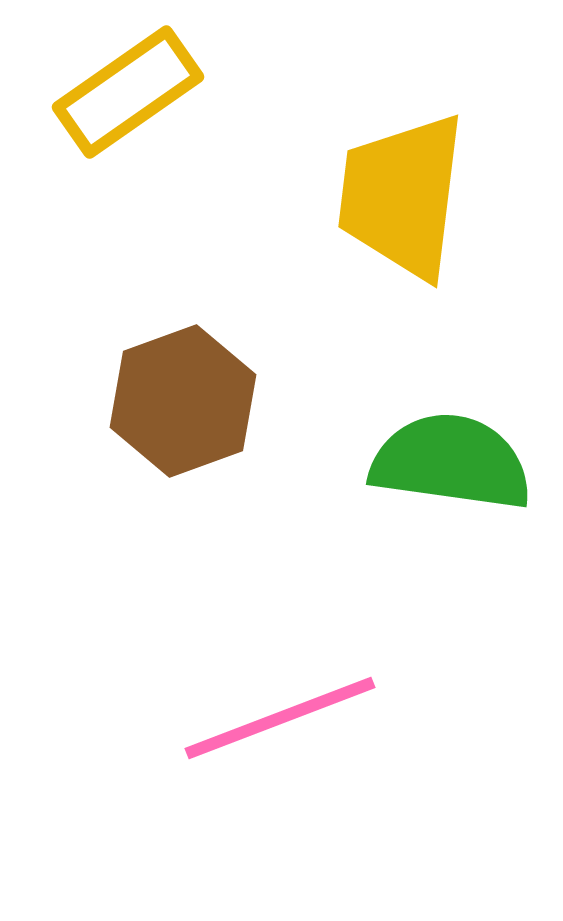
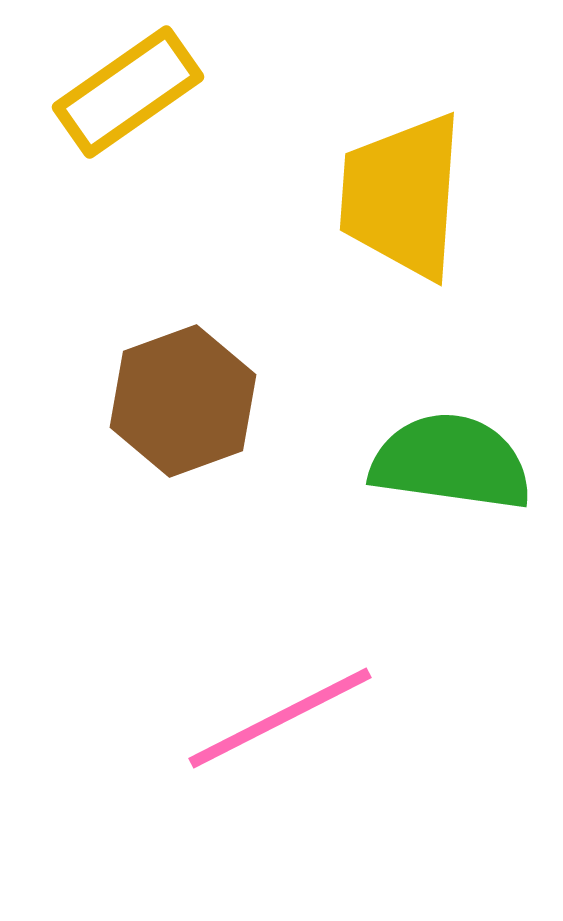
yellow trapezoid: rotated 3 degrees counterclockwise
pink line: rotated 6 degrees counterclockwise
